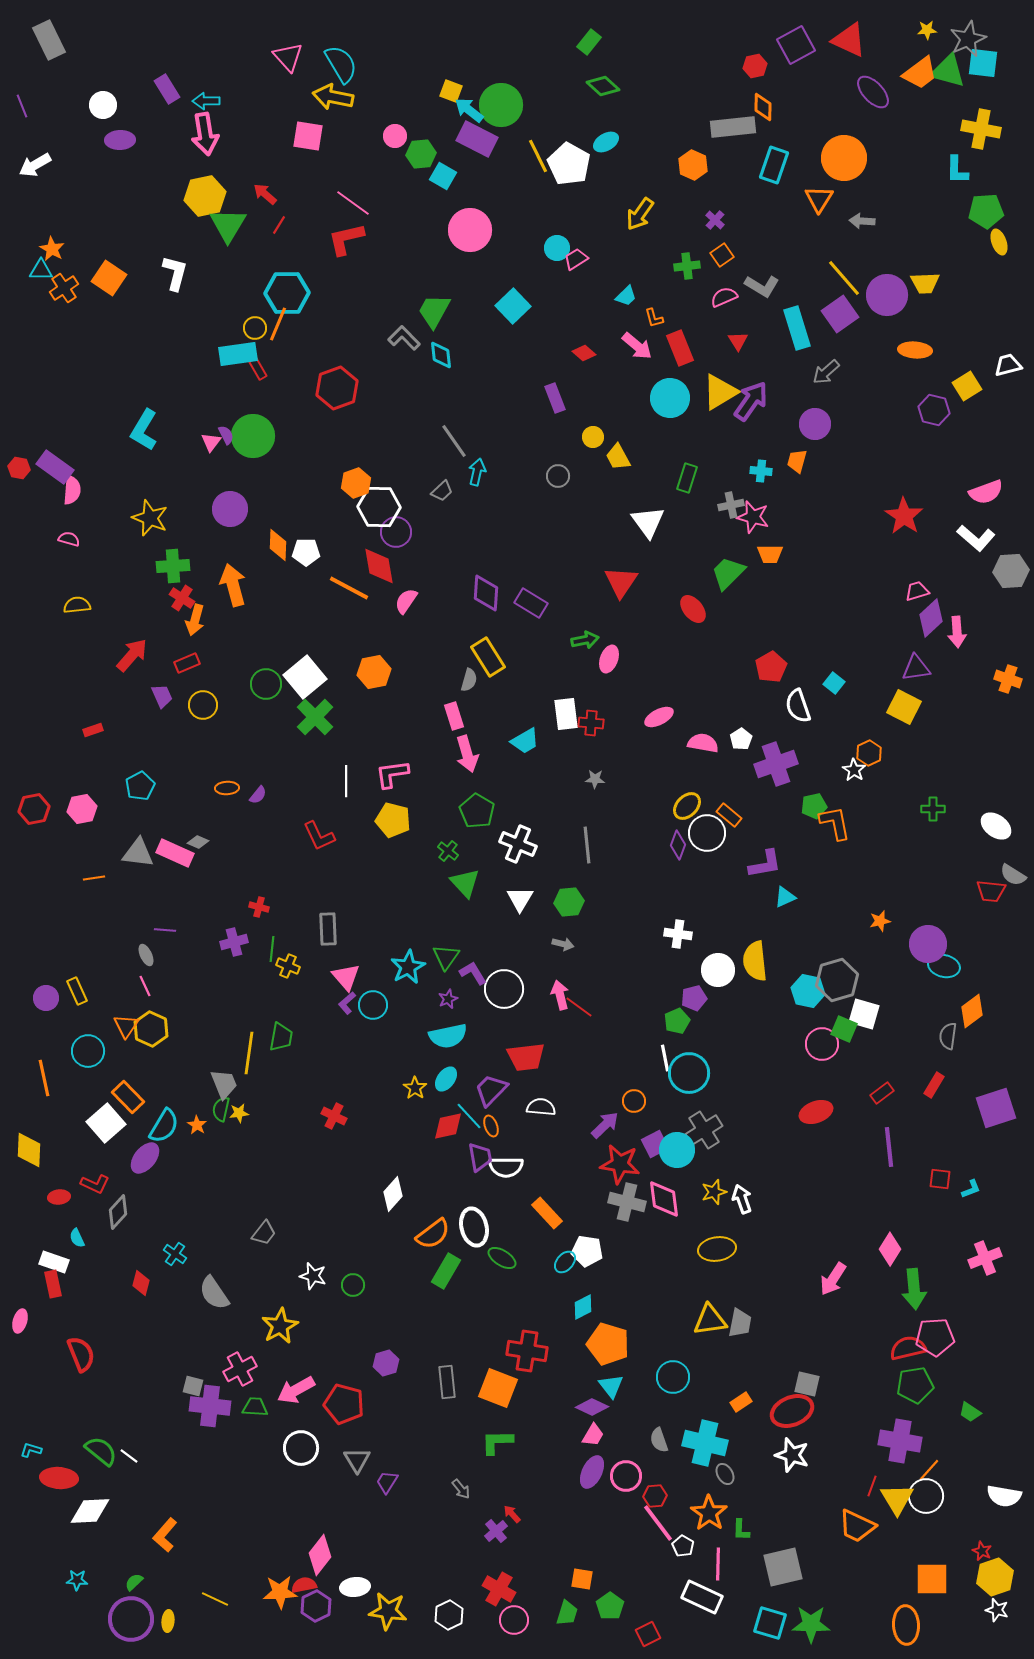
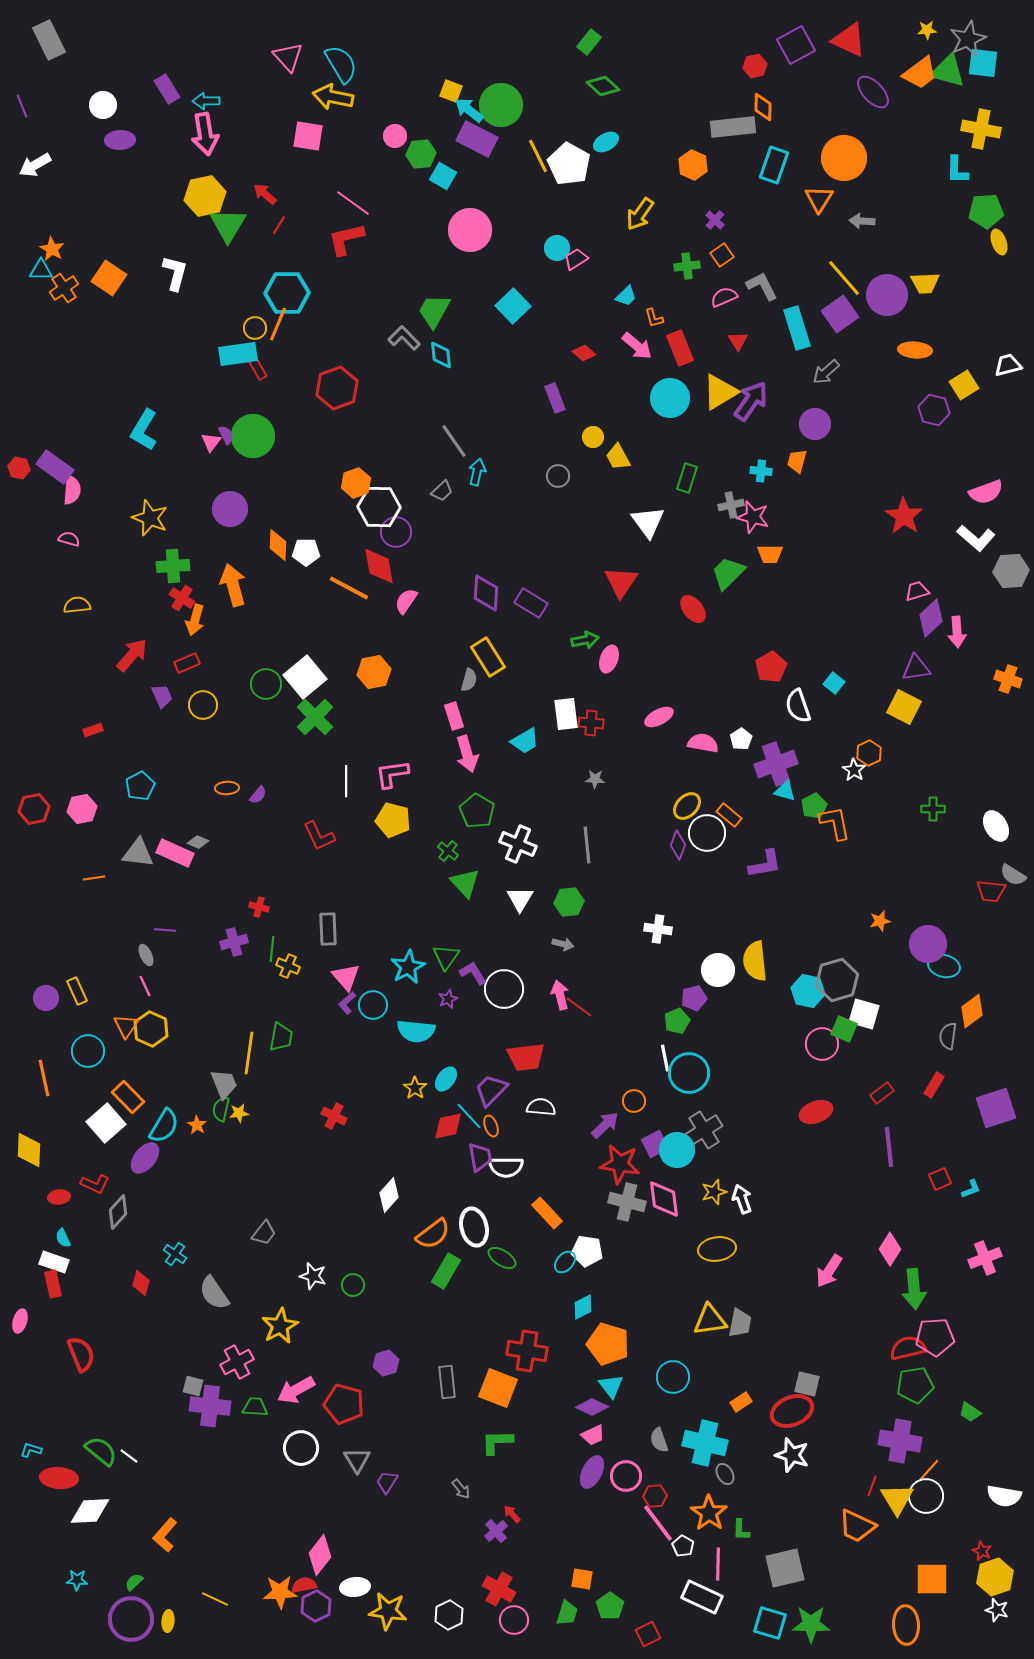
gray L-shape at (762, 286): rotated 148 degrees counterclockwise
yellow square at (967, 386): moved 3 px left, 1 px up
green pentagon at (814, 806): rotated 15 degrees counterclockwise
white ellipse at (996, 826): rotated 24 degrees clockwise
cyan triangle at (785, 897): moved 106 px up; rotated 40 degrees clockwise
white cross at (678, 934): moved 20 px left, 5 px up
cyan semicircle at (448, 1036): moved 32 px left, 5 px up; rotated 18 degrees clockwise
red square at (940, 1179): rotated 30 degrees counterclockwise
white diamond at (393, 1194): moved 4 px left, 1 px down
cyan semicircle at (77, 1238): moved 14 px left
pink arrow at (833, 1279): moved 4 px left, 8 px up
pink cross at (240, 1369): moved 3 px left, 7 px up
pink trapezoid at (593, 1435): rotated 35 degrees clockwise
gray square at (783, 1567): moved 2 px right, 1 px down
